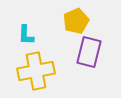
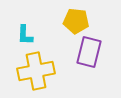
yellow pentagon: rotated 30 degrees clockwise
cyan L-shape: moved 1 px left
